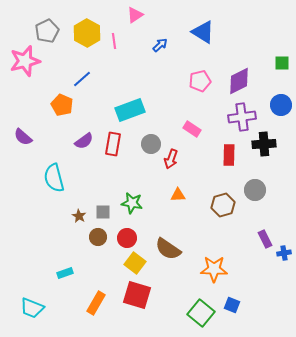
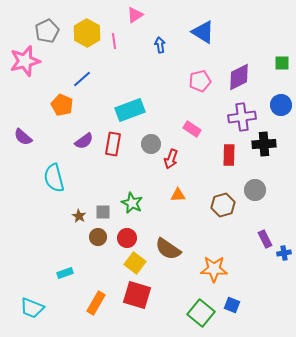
blue arrow at (160, 45): rotated 56 degrees counterclockwise
purple diamond at (239, 81): moved 4 px up
green star at (132, 203): rotated 15 degrees clockwise
